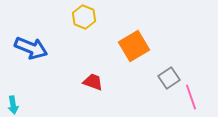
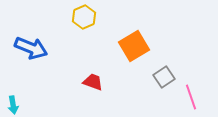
yellow hexagon: rotated 15 degrees clockwise
gray square: moved 5 px left, 1 px up
